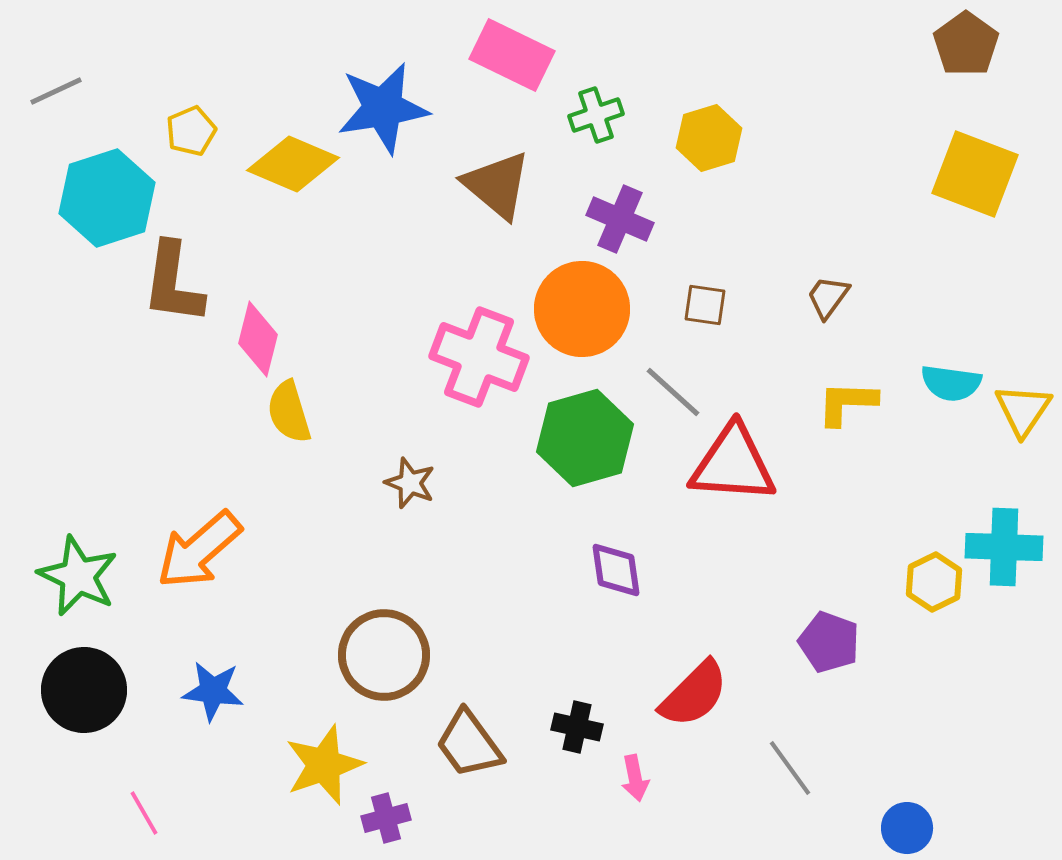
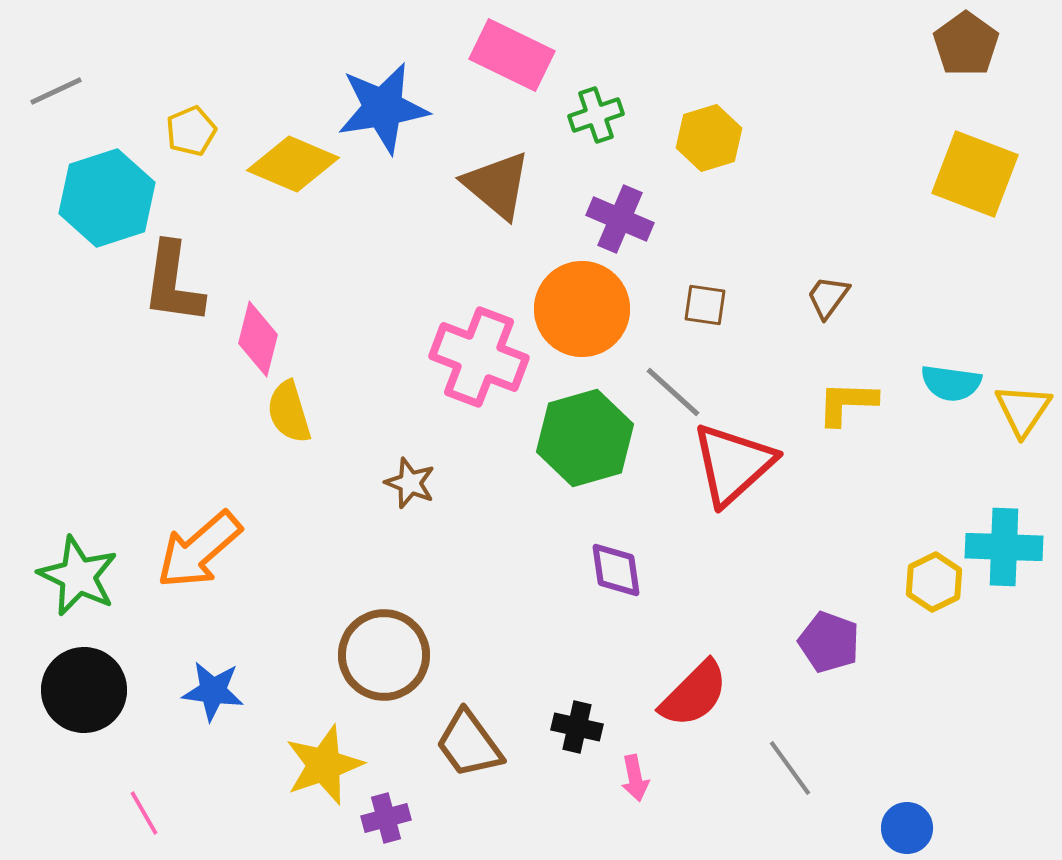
red triangle at (733, 464): rotated 46 degrees counterclockwise
